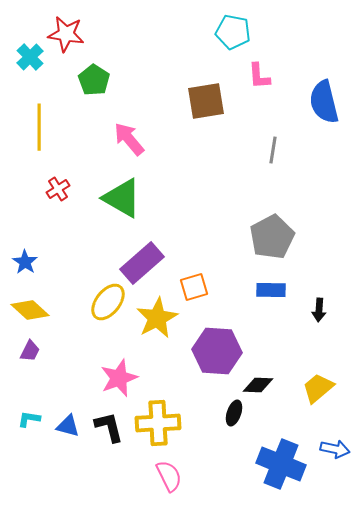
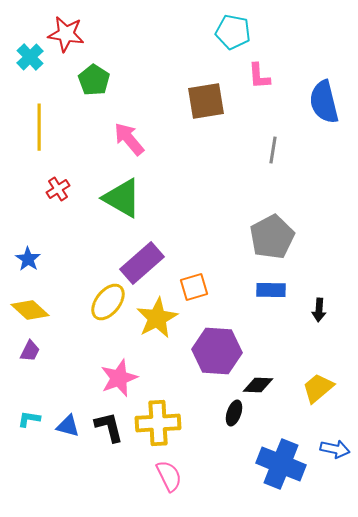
blue star: moved 3 px right, 3 px up
